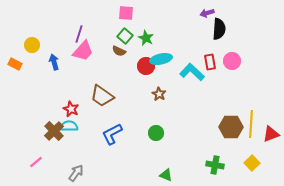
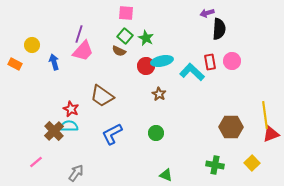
cyan ellipse: moved 1 px right, 2 px down
yellow line: moved 14 px right, 9 px up; rotated 12 degrees counterclockwise
